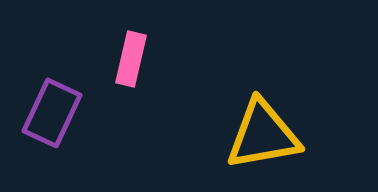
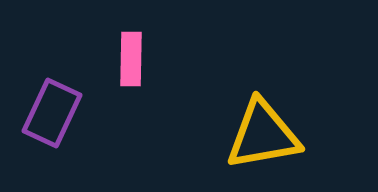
pink rectangle: rotated 12 degrees counterclockwise
